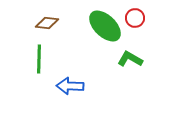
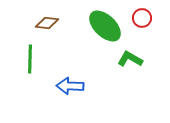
red circle: moved 7 px right
green line: moved 9 px left
